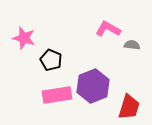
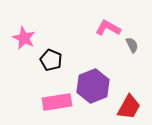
pink L-shape: moved 1 px up
pink star: rotated 10 degrees clockwise
gray semicircle: rotated 56 degrees clockwise
pink rectangle: moved 7 px down
red trapezoid: rotated 12 degrees clockwise
